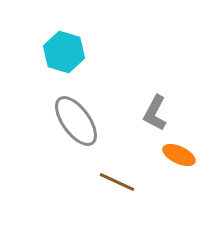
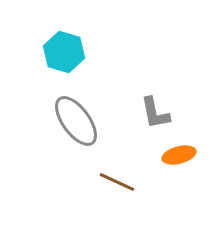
gray L-shape: rotated 39 degrees counterclockwise
orange ellipse: rotated 40 degrees counterclockwise
